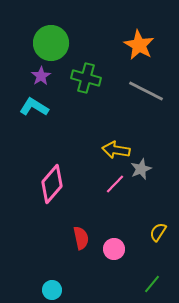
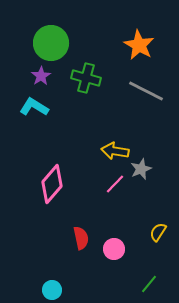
yellow arrow: moved 1 px left, 1 px down
green line: moved 3 px left
